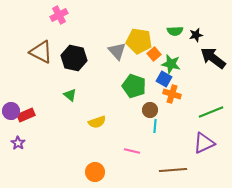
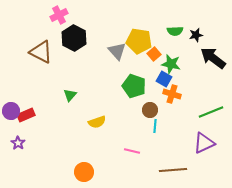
black hexagon: moved 20 px up; rotated 15 degrees clockwise
green triangle: rotated 32 degrees clockwise
orange circle: moved 11 px left
